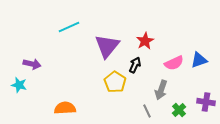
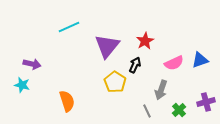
blue triangle: moved 1 px right
cyan star: moved 3 px right
purple cross: rotated 24 degrees counterclockwise
orange semicircle: moved 2 px right, 7 px up; rotated 75 degrees clockwise
